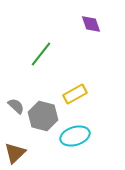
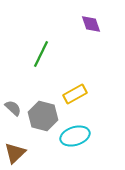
green line: rotated 12 degrees counterclockwise
gray semicircle: moved 3 px left, 2 px down
